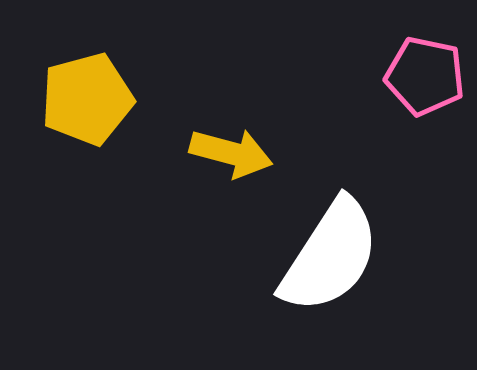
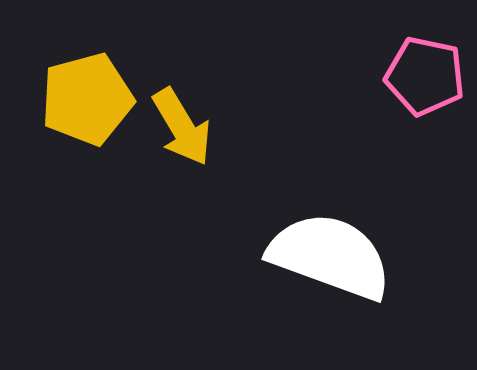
yellow arrow: moved 49 px left, 26 px up; rotated 44 degrees clockwise
white semicircle: rotated 103 degrees counterclockwise
